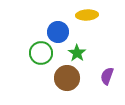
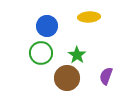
yellow ellipse: moved 2 px right, 2 px down
blue circle: moved 11 px left, 6 px up
green star: moved 2 px down
purple semicircle: moved 1 px left
